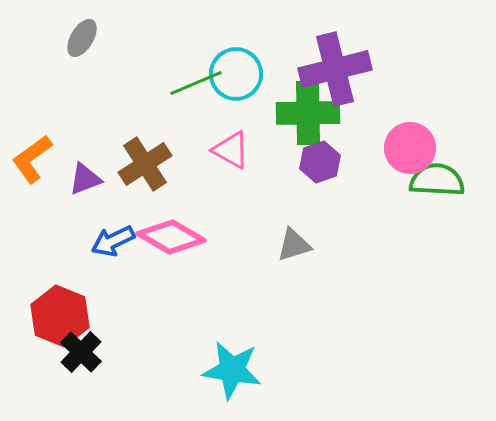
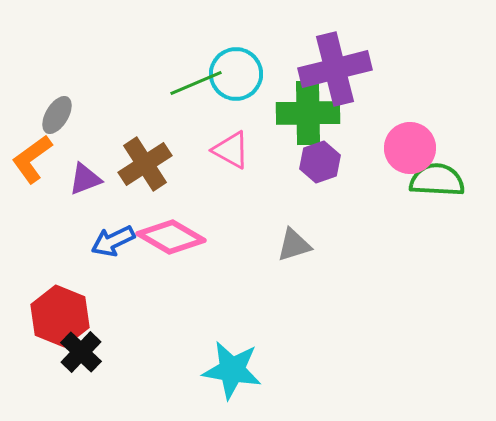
gray ellipse: moved 25 px left, 77 px down
